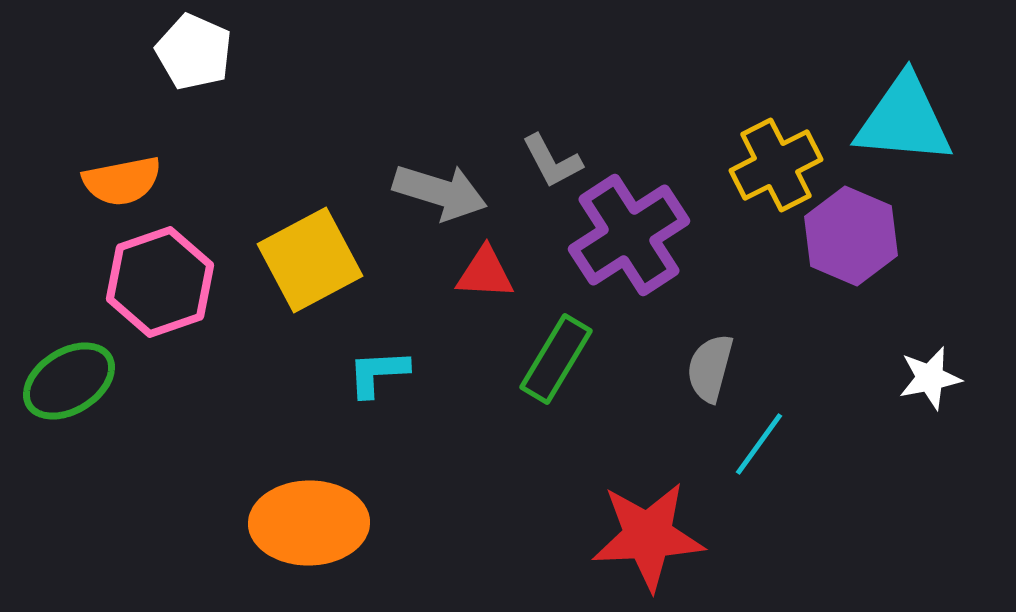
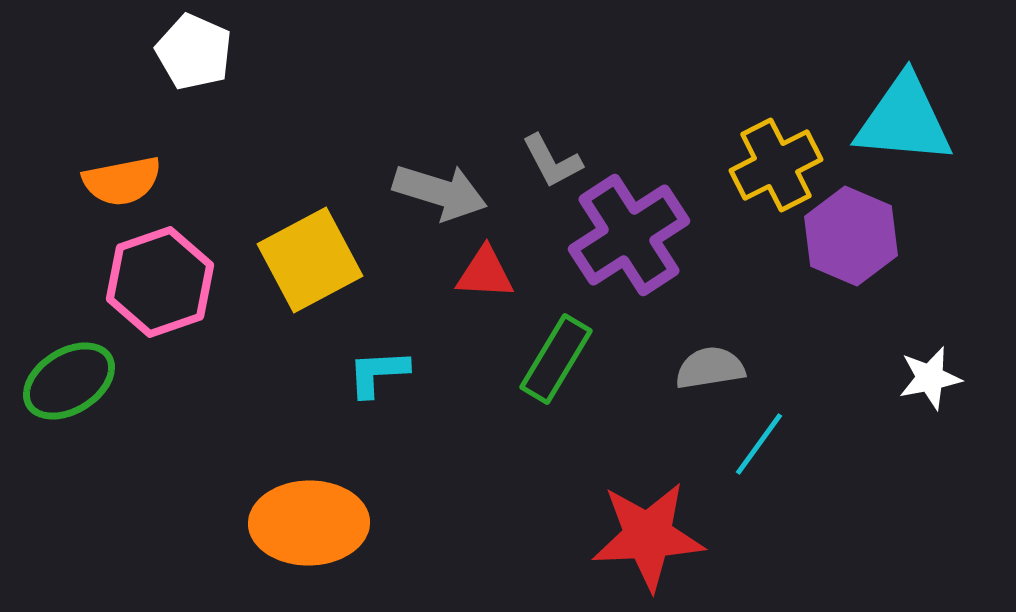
gray semicircle: rotated 66 degrees clockwise
